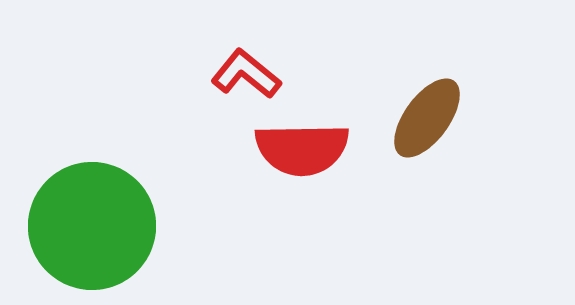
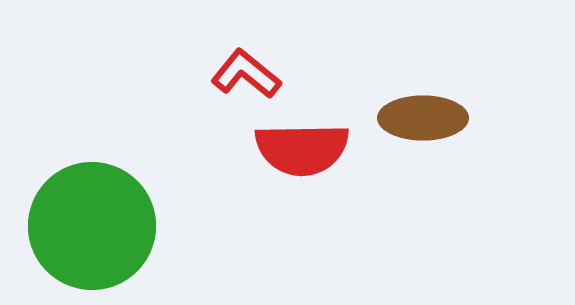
brown ellipse: moved 4 px left; rotated 54 degrees clockwise
